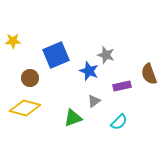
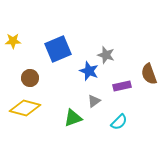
blue square: moved 2 px right, 6 px up
